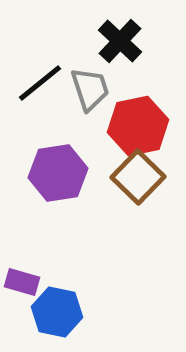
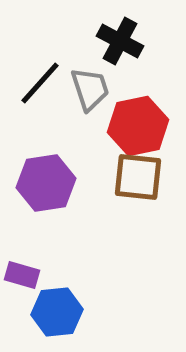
black cross: rotated 15 degrees counterclockwise
black line: rotated 9 degrees counterclockwise
purple hexagon: moved 12 px left, 10 px down
brown square: rotated 38 degrees counterclockwise
purple rectangle: moved 7 px up
blue hexagon: rotated 18 degrees counterclockwise
